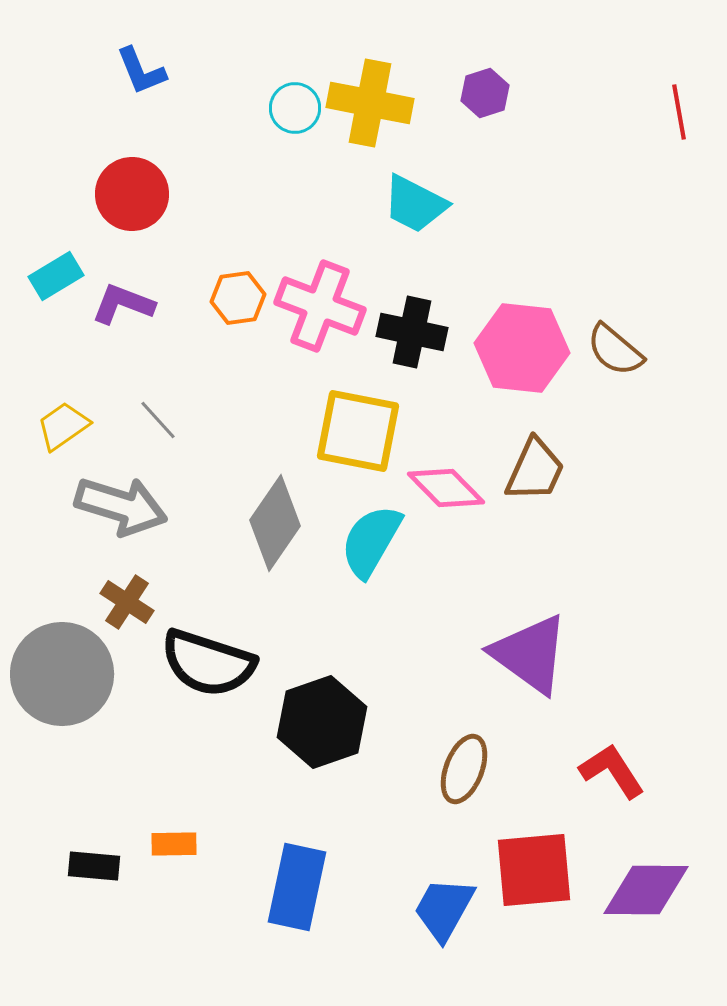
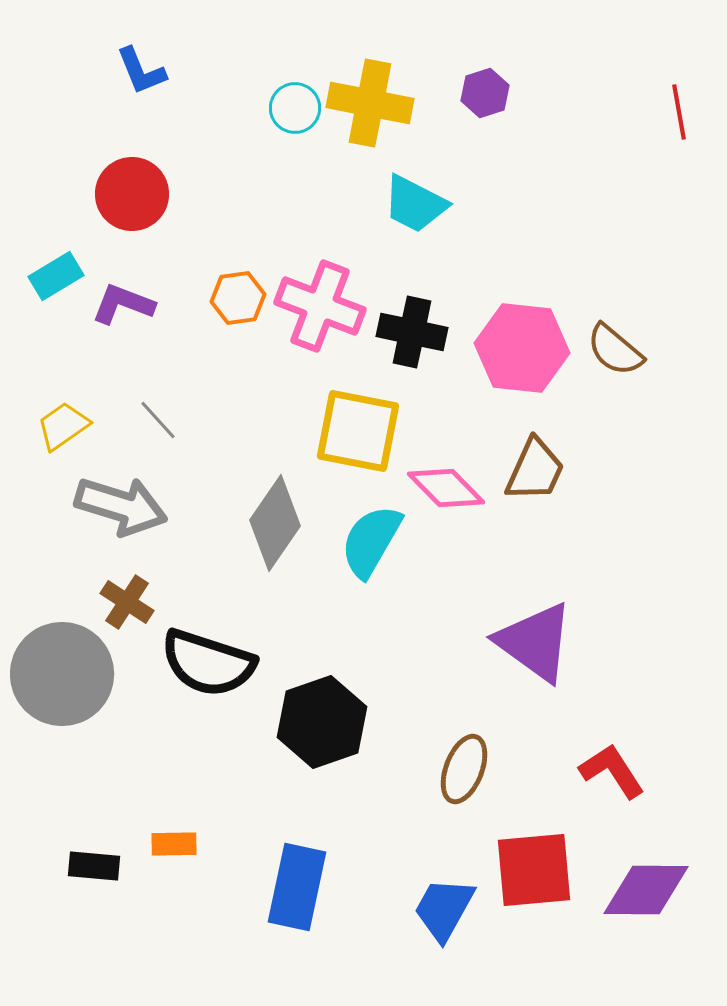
purple triangle: moved 5 px right, 12 px up
